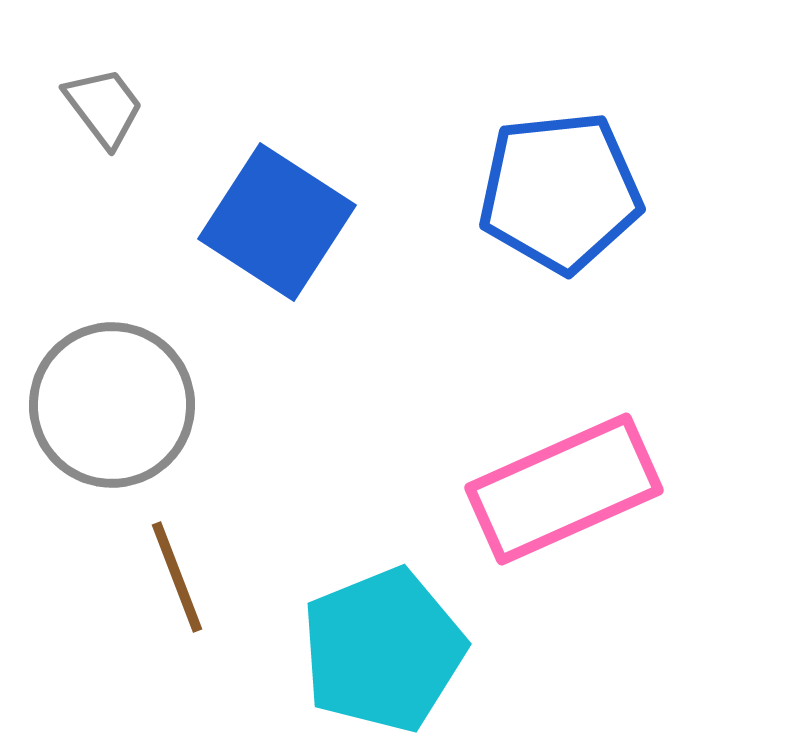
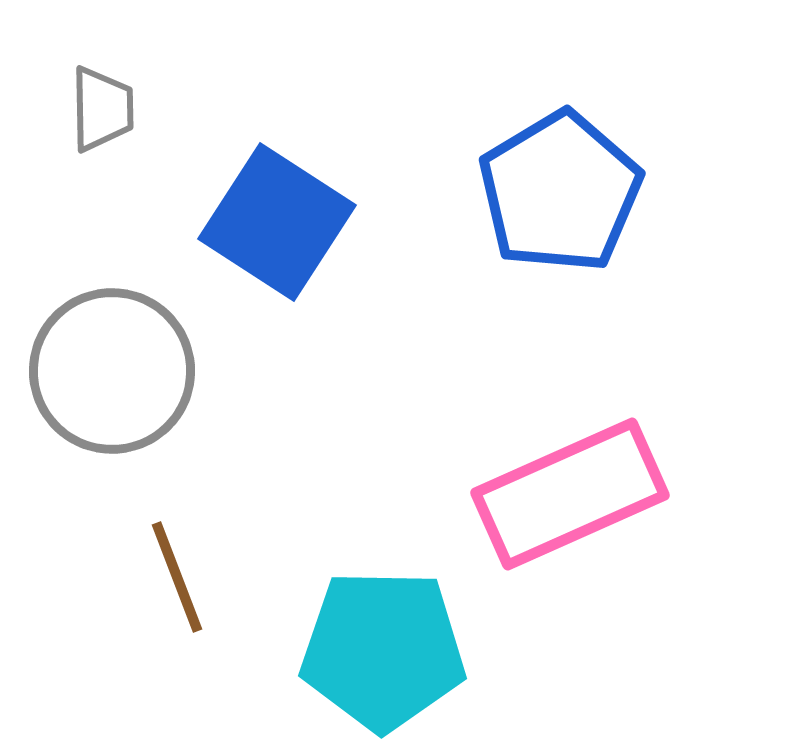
gray trapezoid: moved 2 px left, 2 px down; rotated 36 degrees clockwise
blue pentagon: rotated 25 degrees counterclockwise
gray circle: moved 34 px up
pink rectangle: moved 6 px right, 5 px down
cyan pentagon: rotated 23 degrees clockwise
